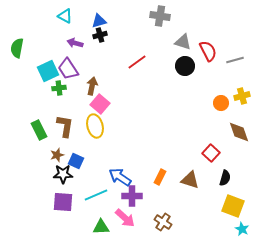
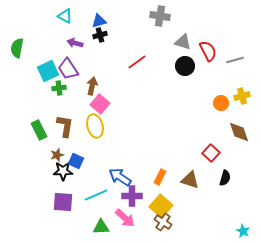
black star: moved 3 px up
yellow square: moved 72 px left; rotated 20 degrees clockwise
cyan star: moved 1 px right, 2 px down
